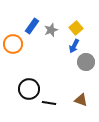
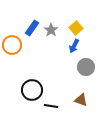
blue rectangle: moved 2 px down
gray star: rotated 16 degrees counterclockwise
orange circle: moved 1 px left, 1 px down
gray circle: moved 5 px down
black circle: moved 3 px right, 1 px down
black line: moved 2 px right, 3 px down
